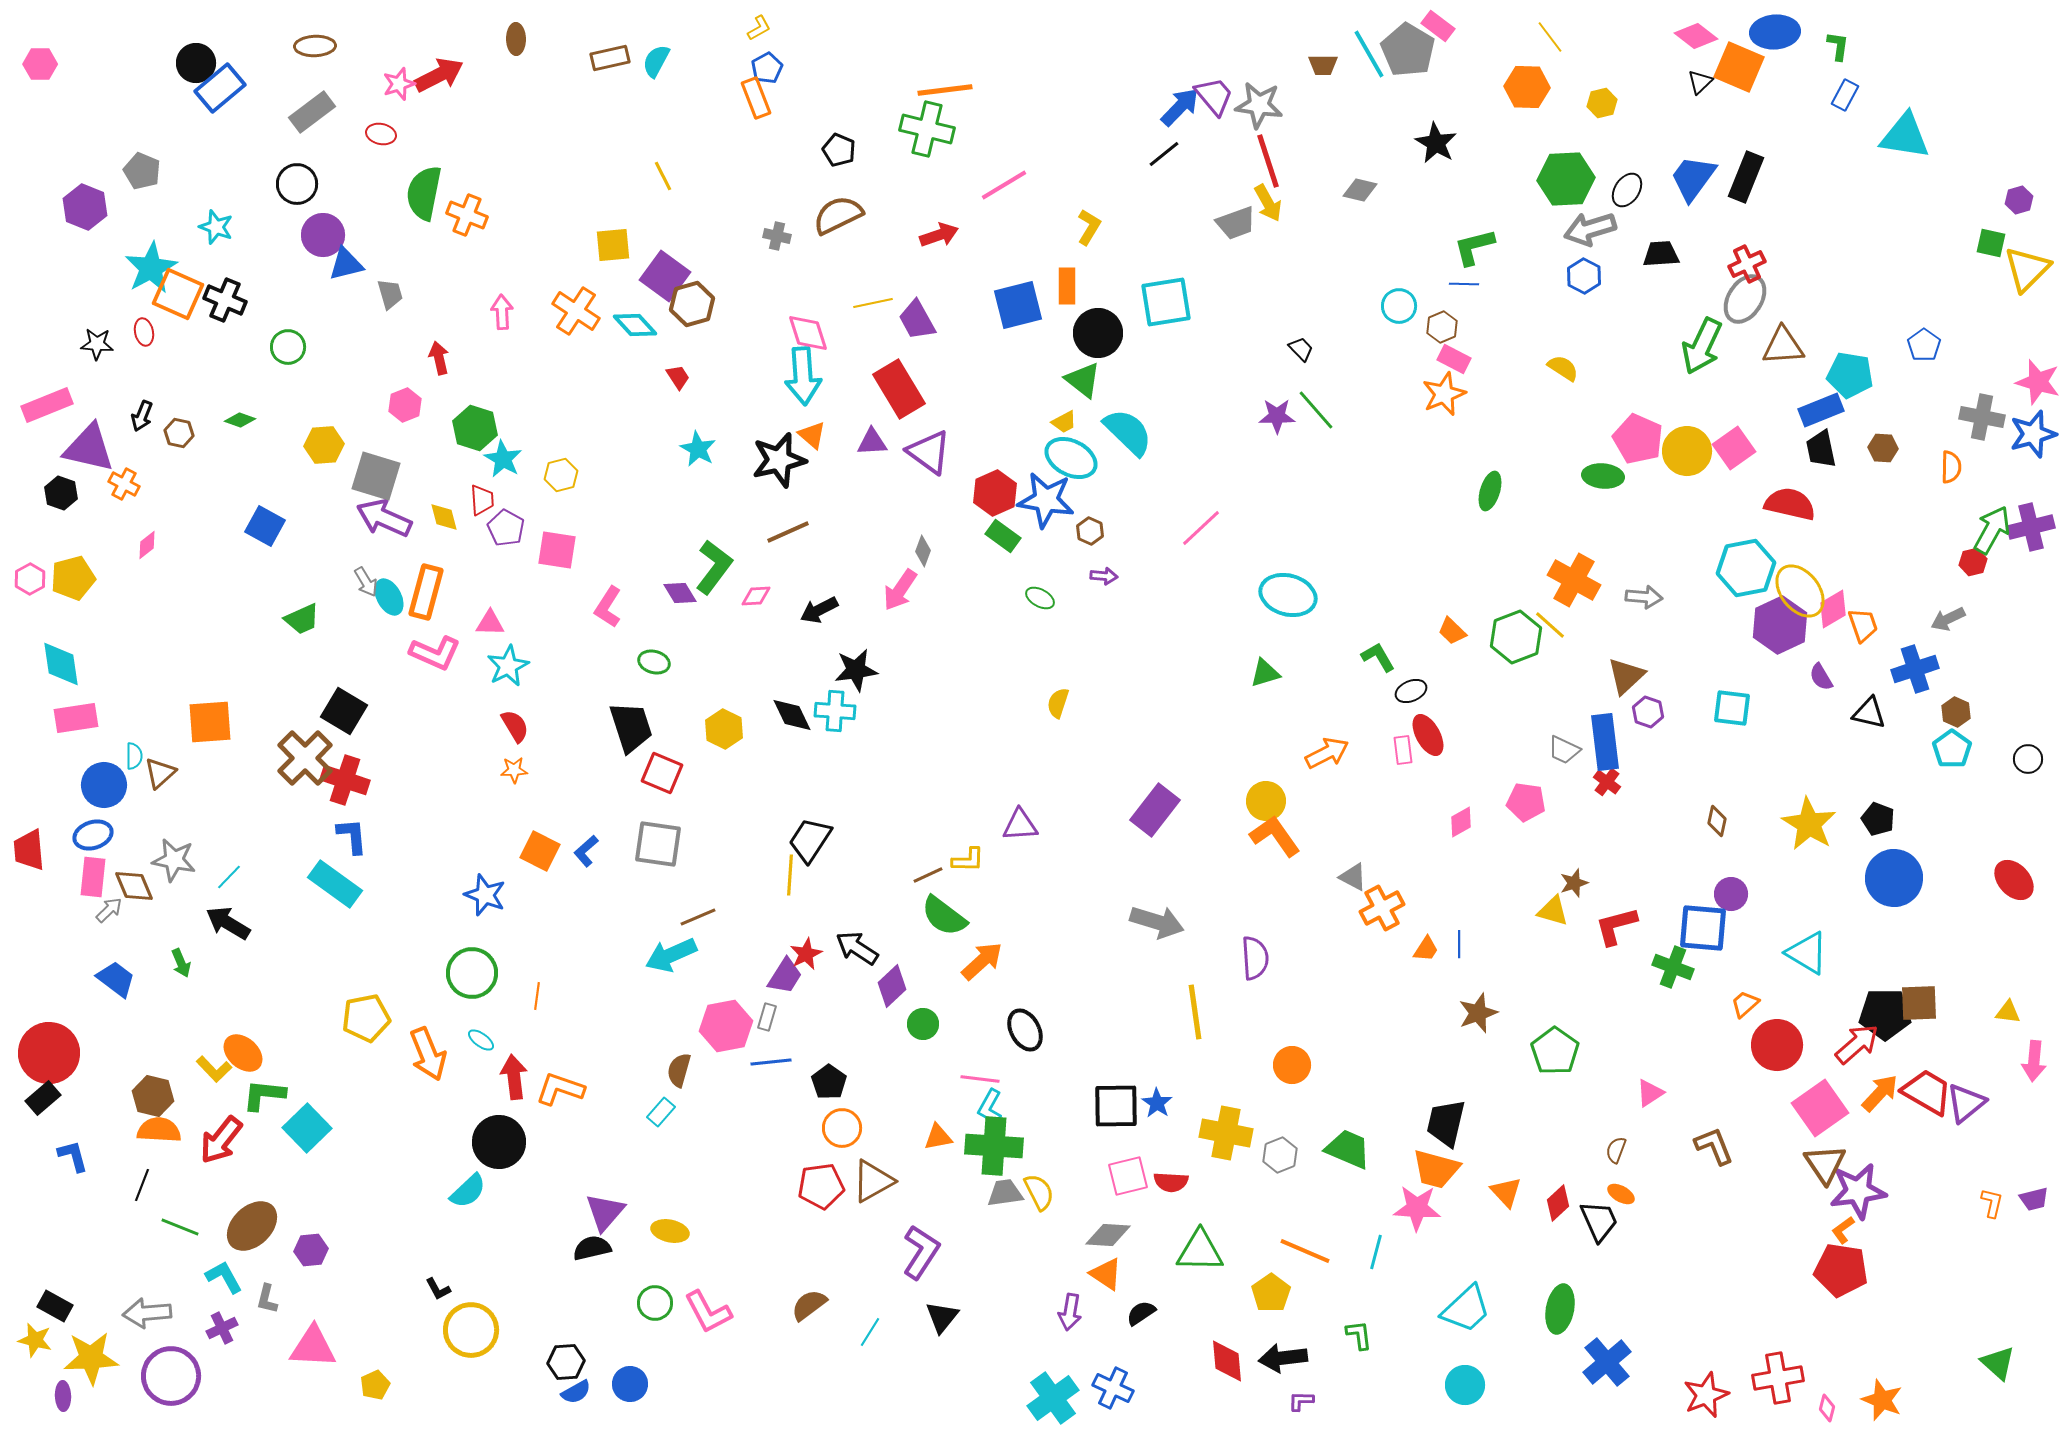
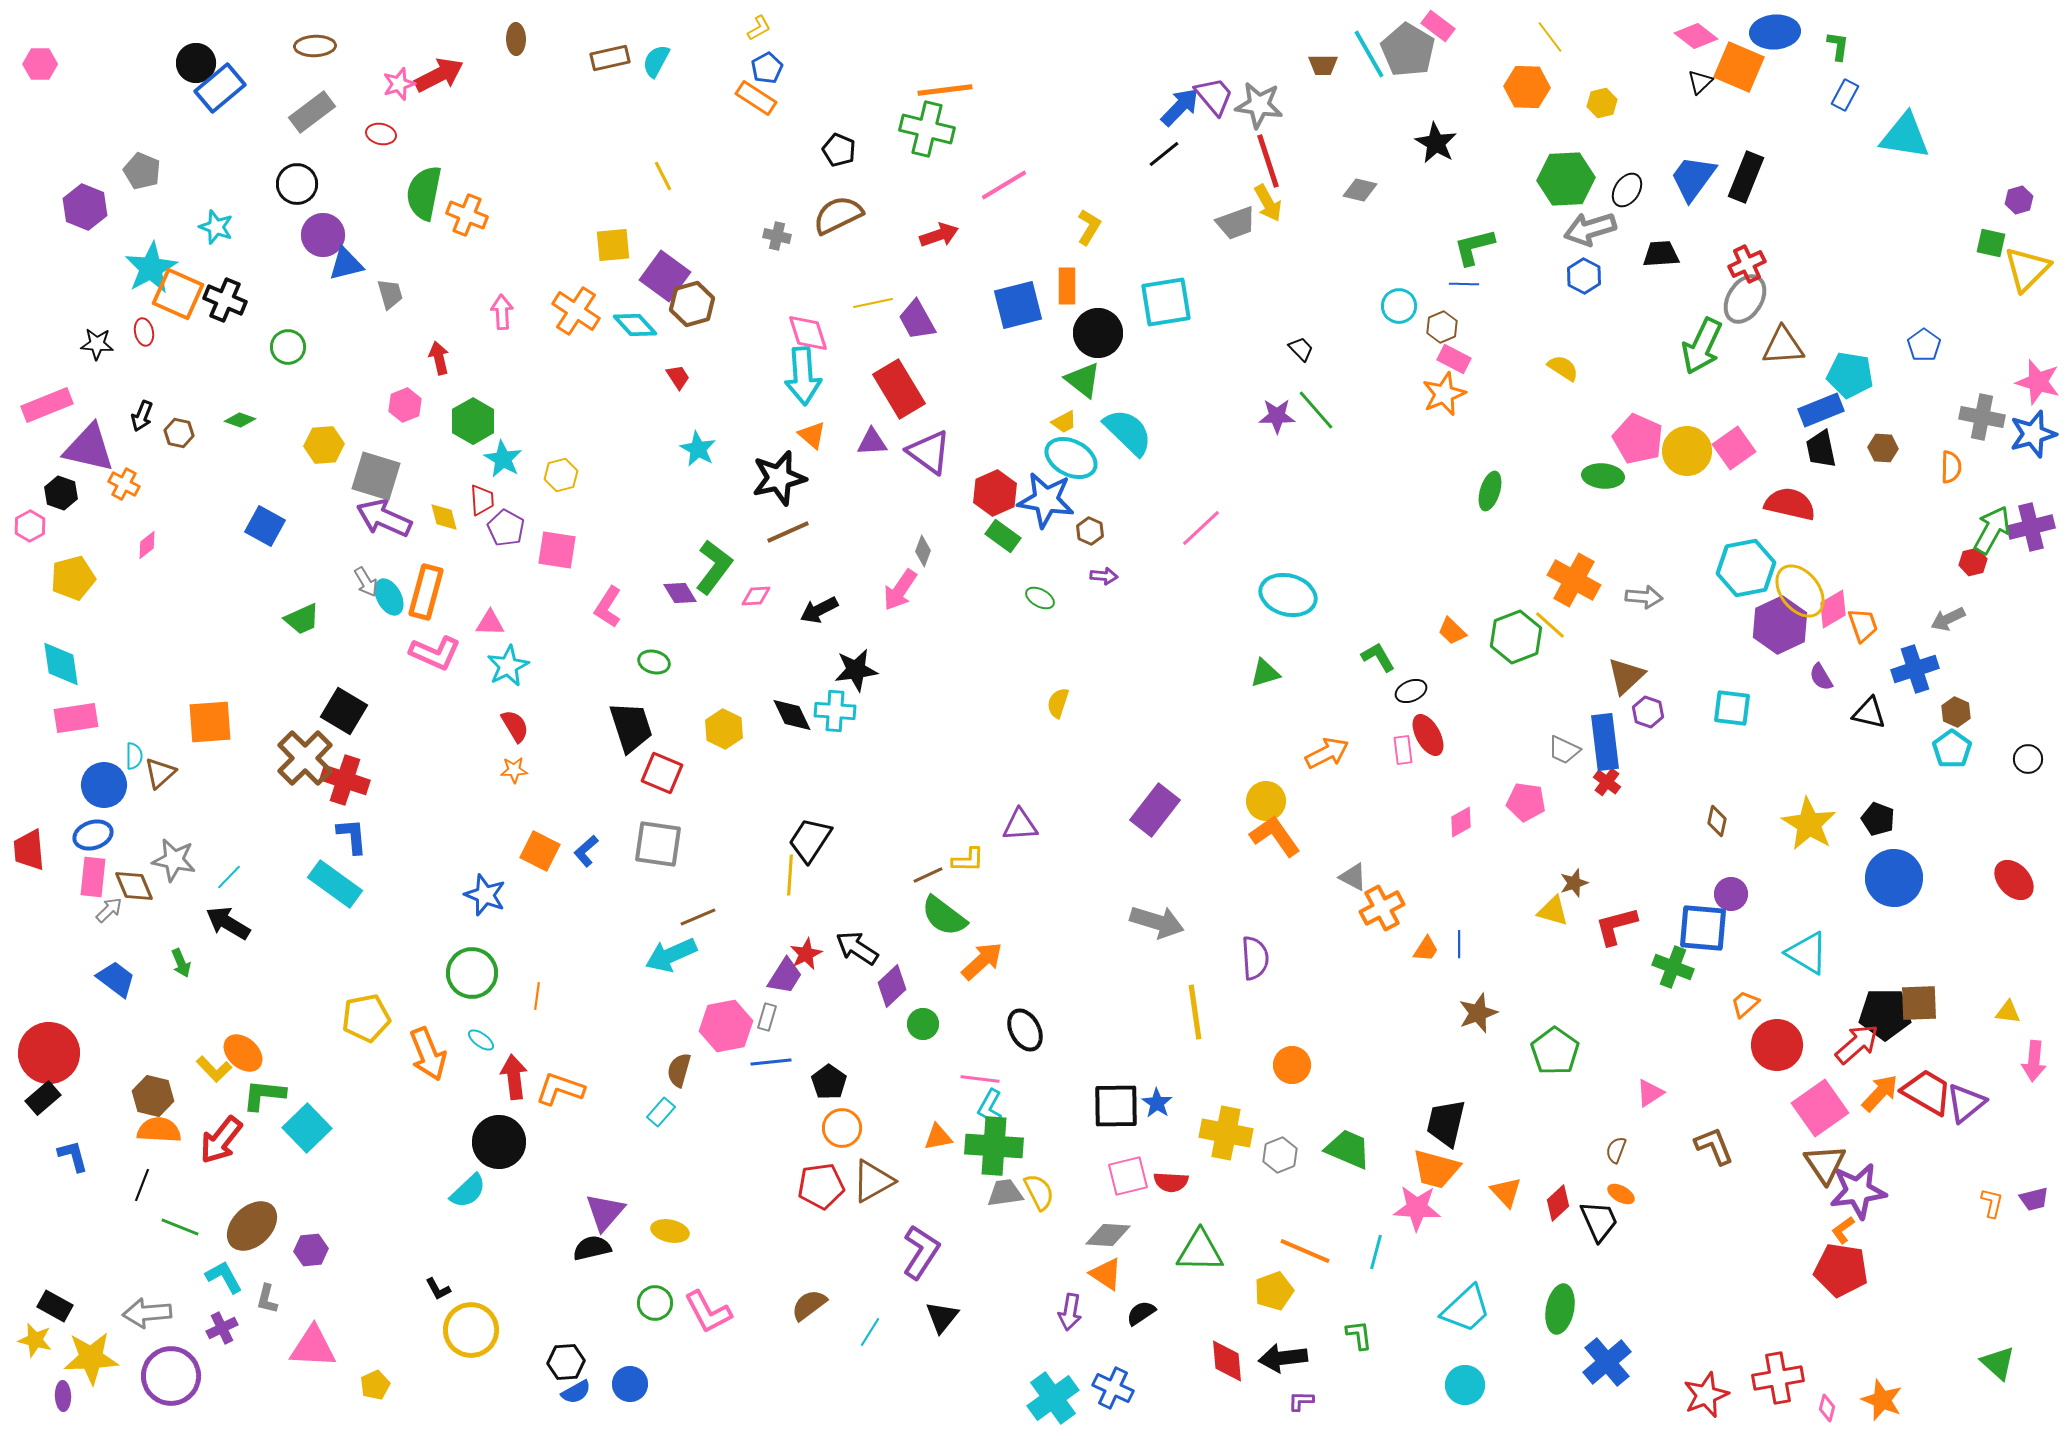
orange rectangle at (756, 98): rotated 36 degrees counterclockwise
green hexagon at (475, 428): moved 2 px left, 7 px up; rotated 12 degrees clockwise
black star at (779, 460): moved 18 px down
pink hexagon at (30, 579): moved 53 px up
yellow pentagon at (1271, 1293): moved 3 px right, 2 px up; rotated 15 degrees clockwise
